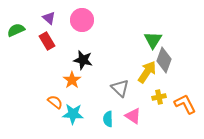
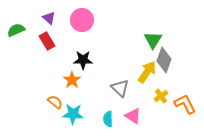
black star: rotated 12 degrees counterclockwise
yellow cross: moved 2 px right, 1 px up; rotated 24 degrees counterclockwise
